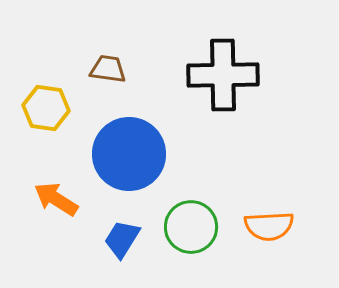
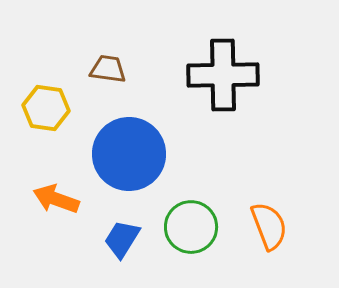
orange arrow: rotated 12 degrees counterclockwise
orange semicircle: rotated 108 degrees counterclockwise
